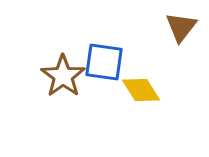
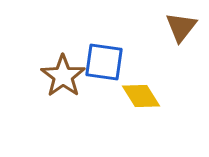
yellow diamond: moved 6 px down
